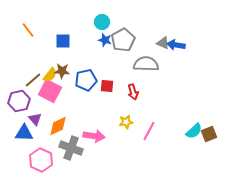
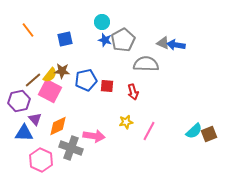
blue square: moved 2 px right, 2 px up; rotated 14 degrees counterclockwise
